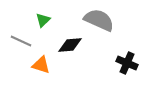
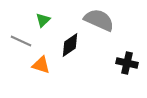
black diamond: rotated 30 degrees counterclockwise
black cross: rotated 10 degrees counterclockwise
